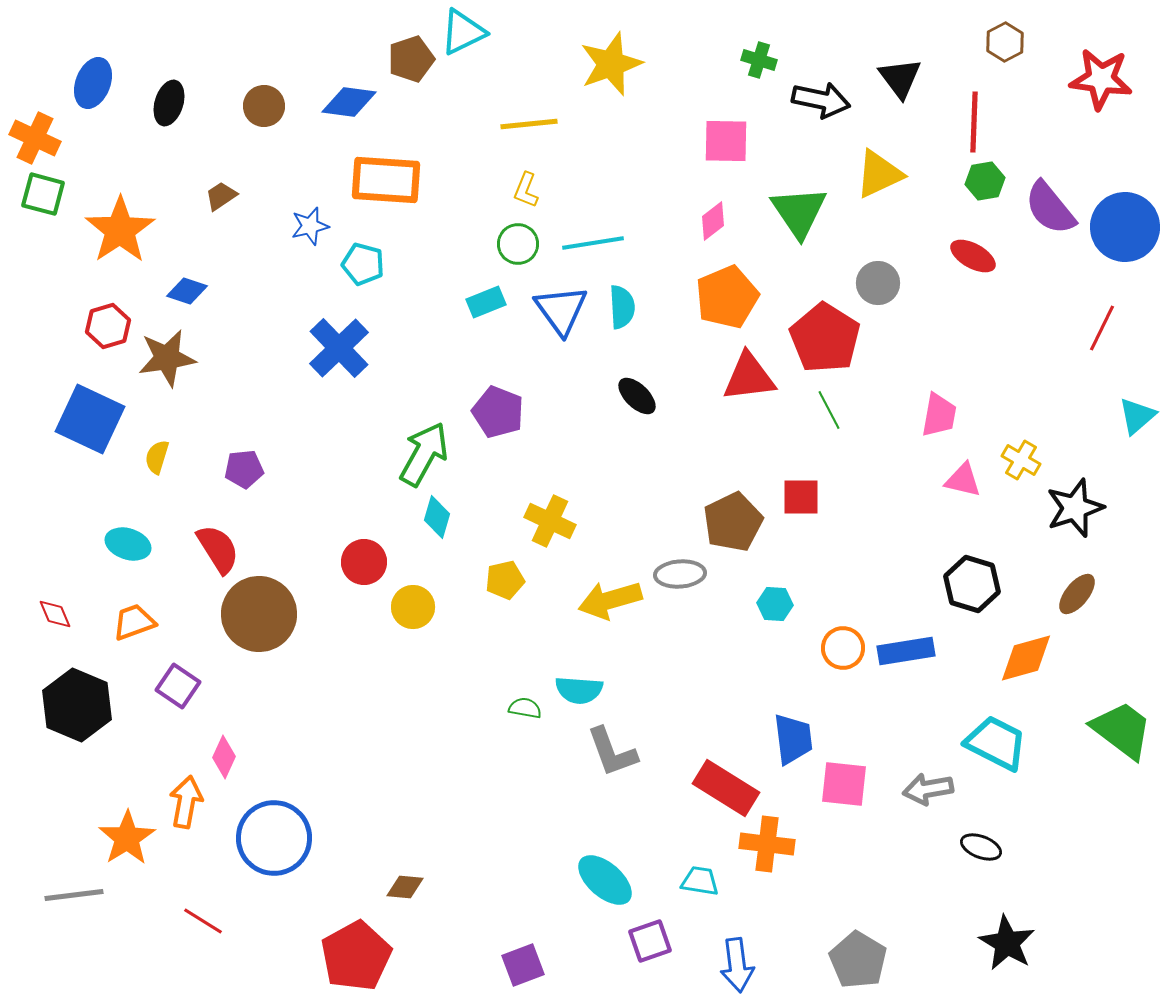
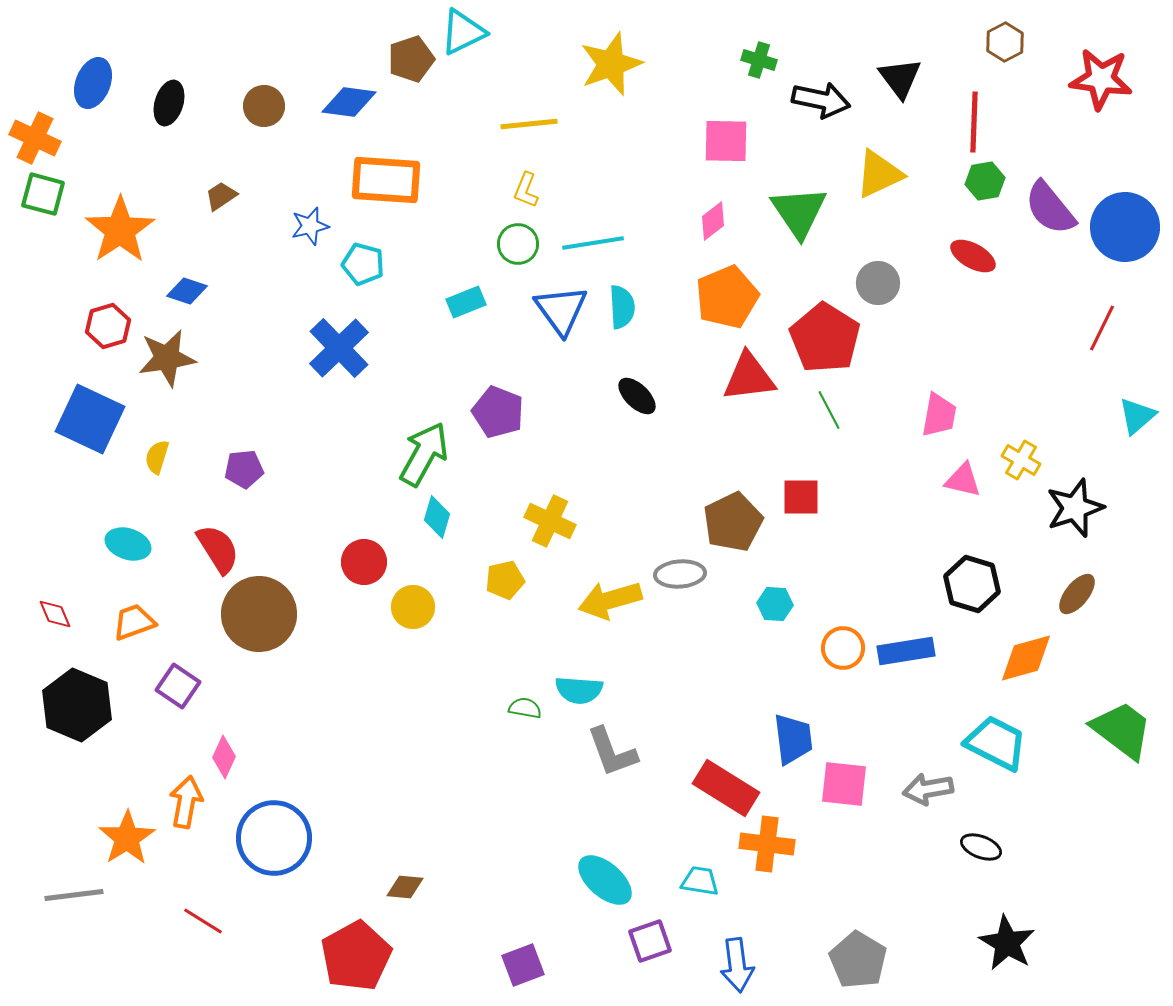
cyan rectangle at (486, 302): moved 20 px left
